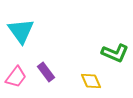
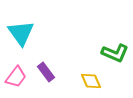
cyan triangle: moved 2 px down
